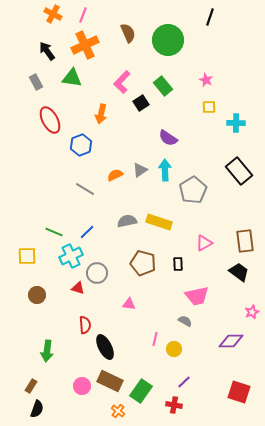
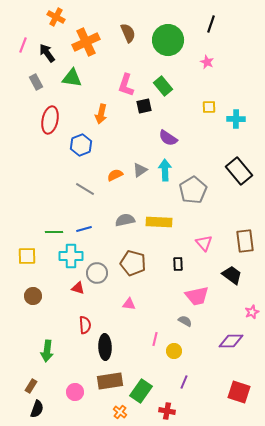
orange cross at (53, 14): moved 3 px right, 3 px down
pink line at (83, 15): moved 60 px left, 30 px down
black line at (210, 17): moved 1 px right, 7 px down
orange cross at (85, 45): moved 1 px right, 3 px up
black arrow at (47, 51): moved 2 px down
pink star at (206, 80): moved 1 px right, 18 px up
pink L-shape at (122, 82): moved 4 px right, 3 px down; rotated 25 degrees counterclockwise
black square at (141, 103): moved 3 px right, 3 px down; rotated 21 degrees clockwise
red ellipse at (50, 120): rotated 40 degrees clockwise
cyan cross at (236, 123): moved 4 px up
gray semicircle at (127, 221): moved 2 px left, 1 px up
yellow rectangle at (159, 222): rotated 15 degrees counterclockwise
green line at (54, 232): rotated 24 degrees counterclockwise
blue line at (87, 232): moved 3 px left, 3 px up; rotated 28 degrees clockwise
pink triangle at (204, 243): rotated 42 degrees counterclockwise
cyan cross at (71, 256): rotated 25 degrees clockwise
brown pentagon at (143, 263): moved 10 px left
black trapezoid at (239, 272): moved 7 px left, 3 px down
brown circle at (37, 295): moved 4 px left, 1 px down
black ellipse at (105, 347): rotated 25 degrees clockwise
yellow circle at (174, 349): moved 2 px down
brown rectangle at (110, 381): rotated 35 degrees counterclockwise
purple line at (184, 382): rotated 24 degrees counterclockwise
pink circle at (82, 386): moved 7 px left, 6 px down
red cross at (174, 405): moved 7 px left, 6 px down
orange cross at (118, 411): moved 2 px right, 1 px down
